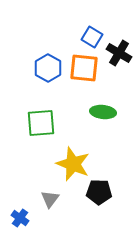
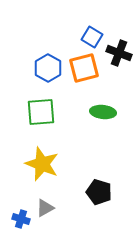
black cross: rotated 10 degrees counterclockwise
orange square: rotated 20 degrees counterclockwise
green square: moved 11 px up
yellow star: moved 31 px left
black pentagon: rotated 15 degrees clockwise
gray triangle: moved 5 px left, 9 px down; rotated 24 degrees clockwise
blue cross: moved 1 px right, 1 px down; rotated 18 degrees counterclockwise
